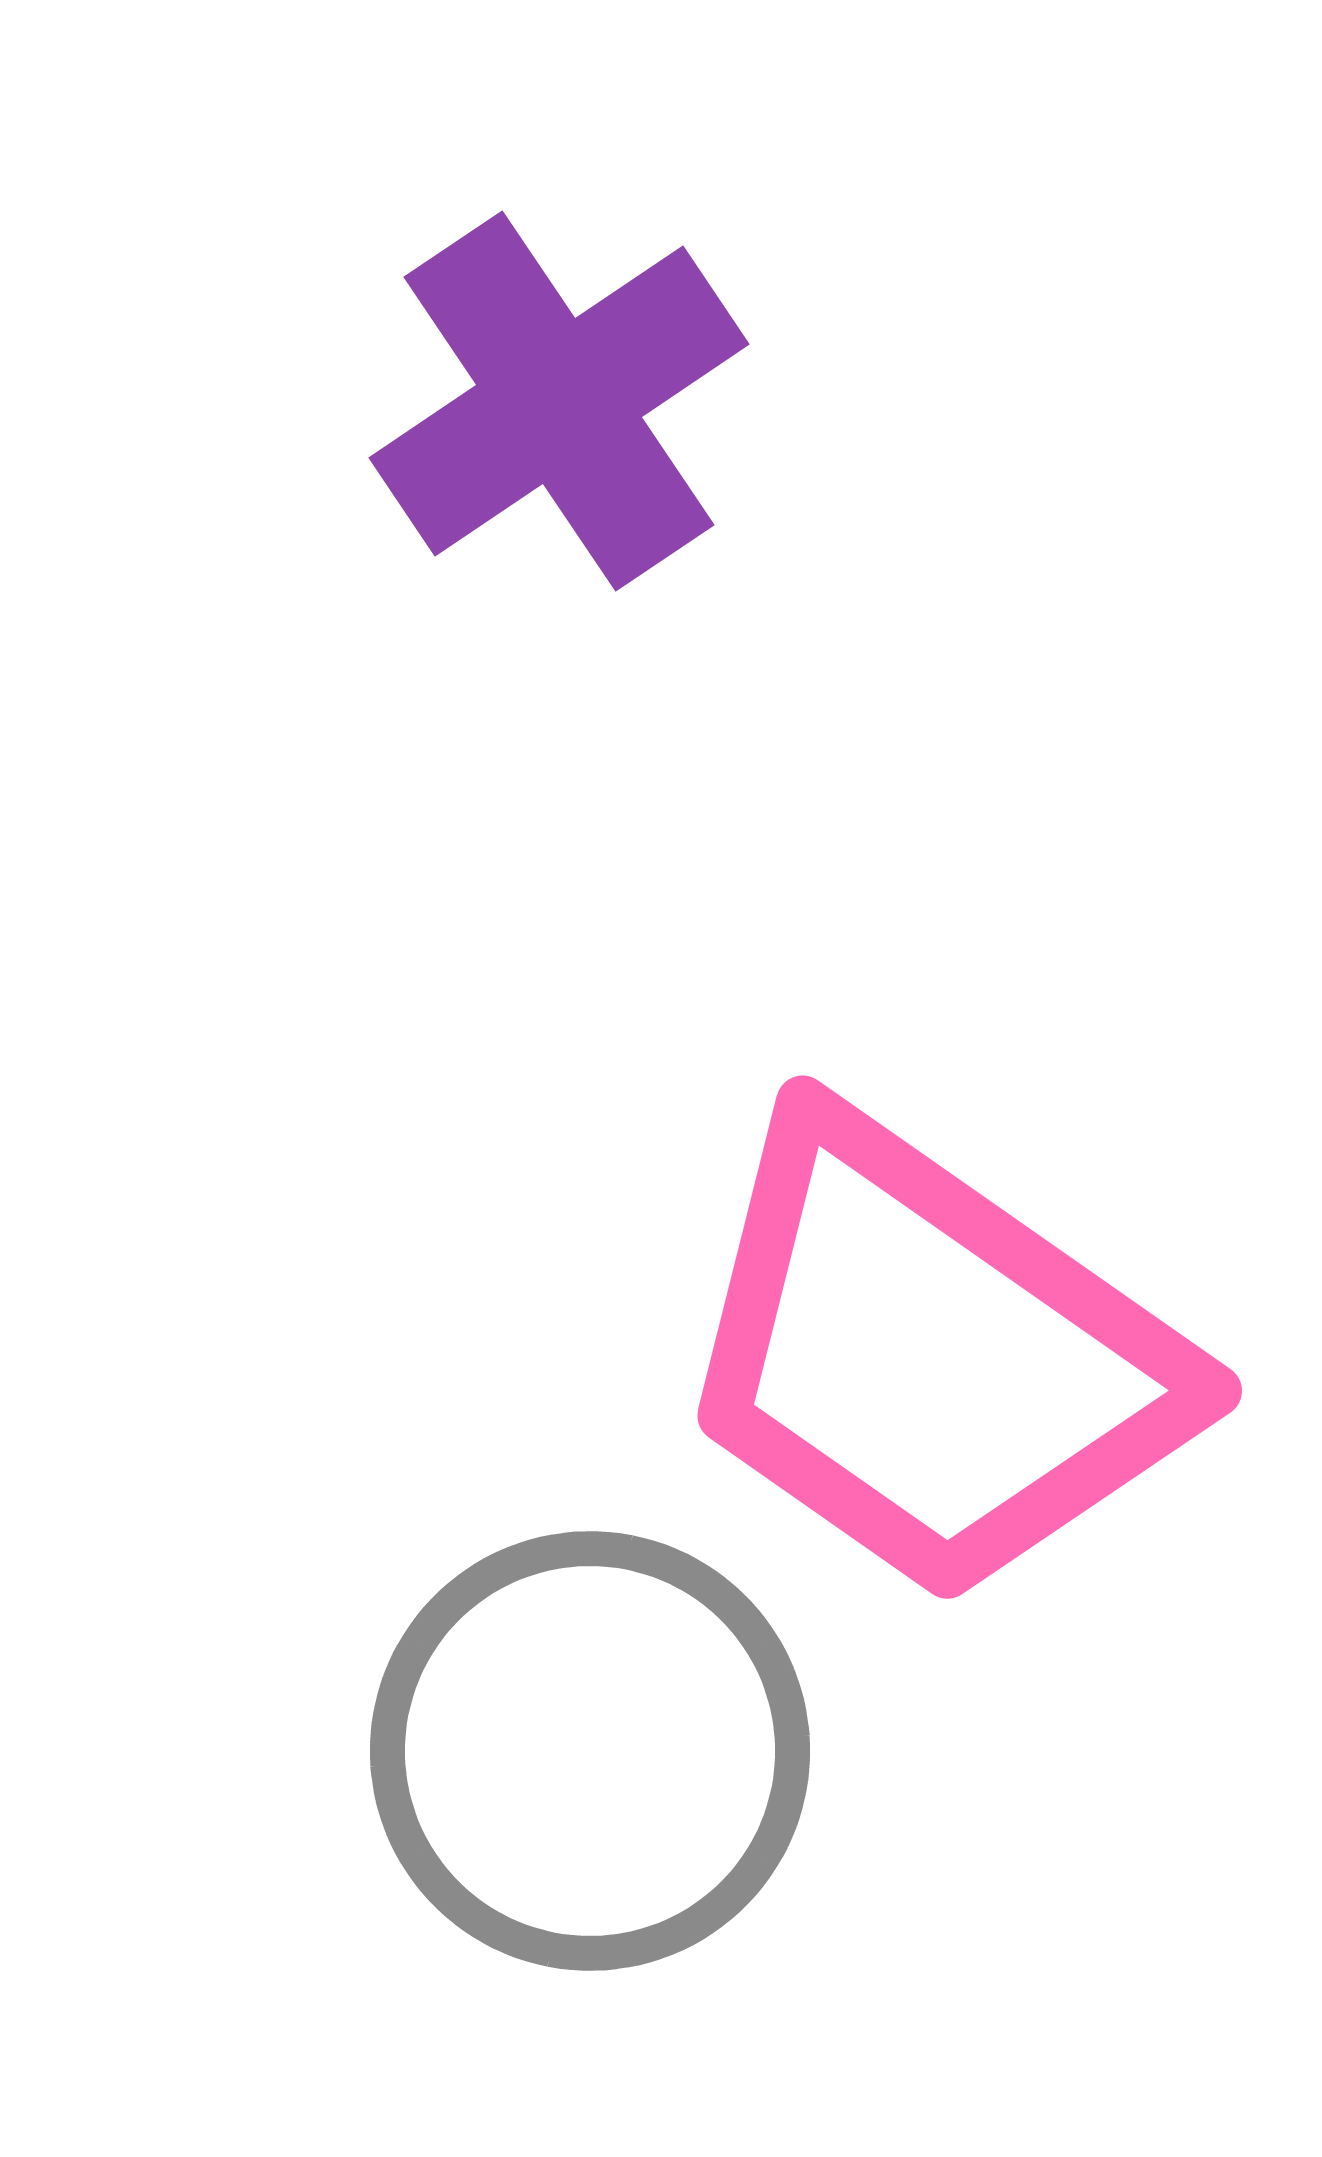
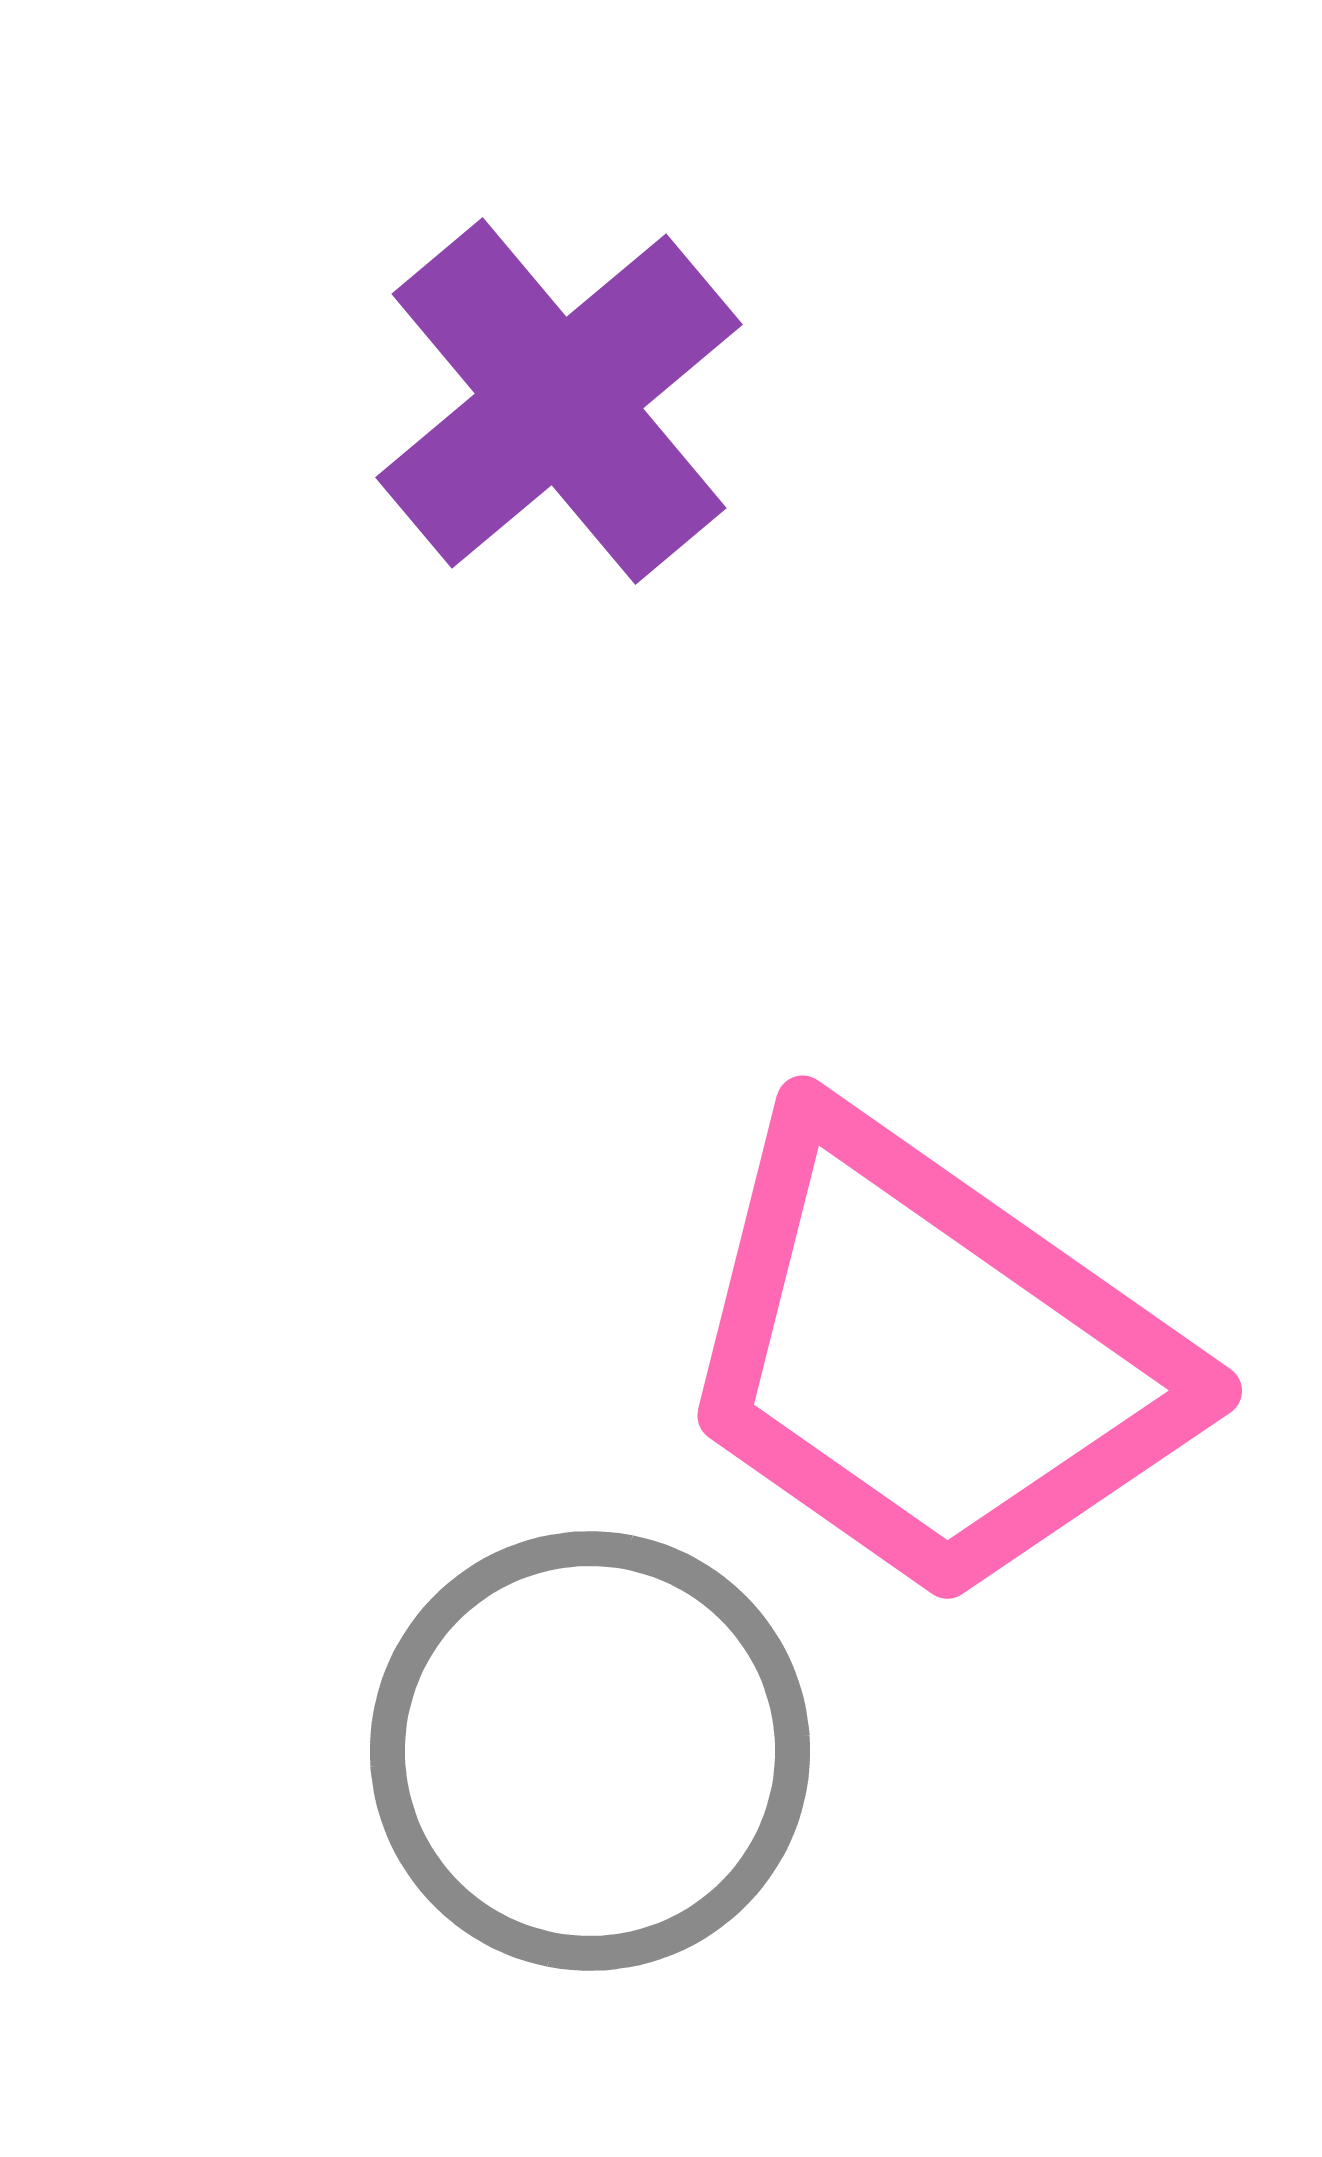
purple cross: rotated 6 degrees counterclockwise
